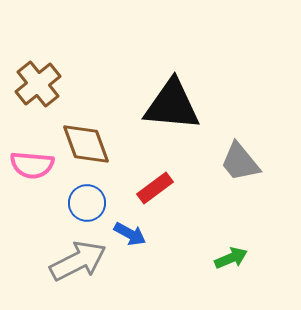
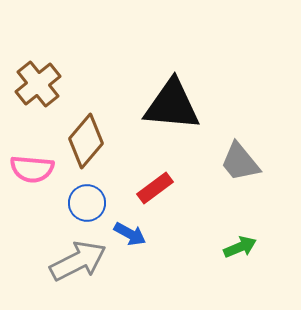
brown diamond: moved 3 px up; rotated 60 degrees clockwise
pink semicircle: moved 4 px down
green arrow: moved 9 px right, 11 px up
